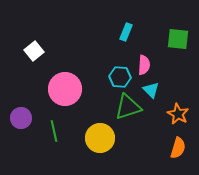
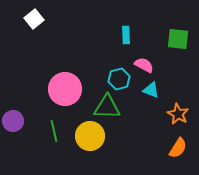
cyan rectangle: moved 3 px down; rotated 24 degrees counterclockwise
white square: moved 32 px up
pink semicircle: rotated 66 degrees counterclockwise
cyan hexagon: moved 1 px left, 2 px down; rotated 20 degrees counterclockwise
cyan triangle: rotated 24 degrees counterclockwise
green triangle: moved 21 px left; rotated 20 degrees clockwise
purple circle: moved 8 px left, 3 px down
yellow circle: moved 10 px left, 2 px up
orange semicircle: rotated 15 degrees clockwise
